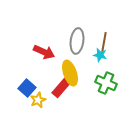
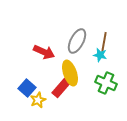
gray ellipse: rotated 20 degrees clockwise
